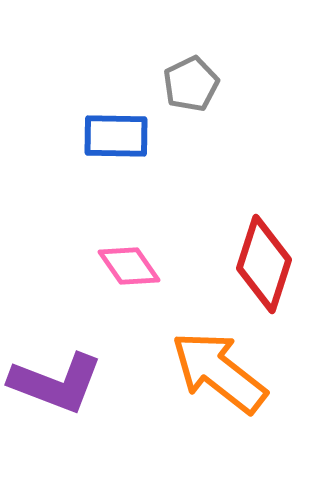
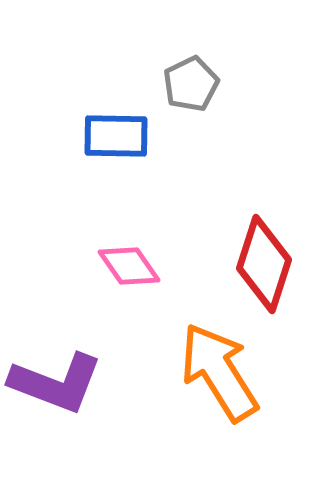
orange arrow: rotated 20 degrees clockwise
